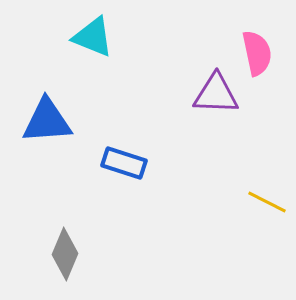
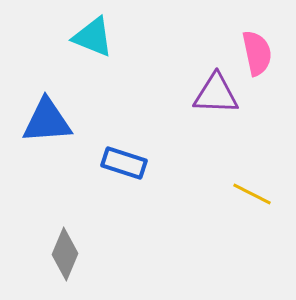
yellow line: moved 15 px left, 8 px up
